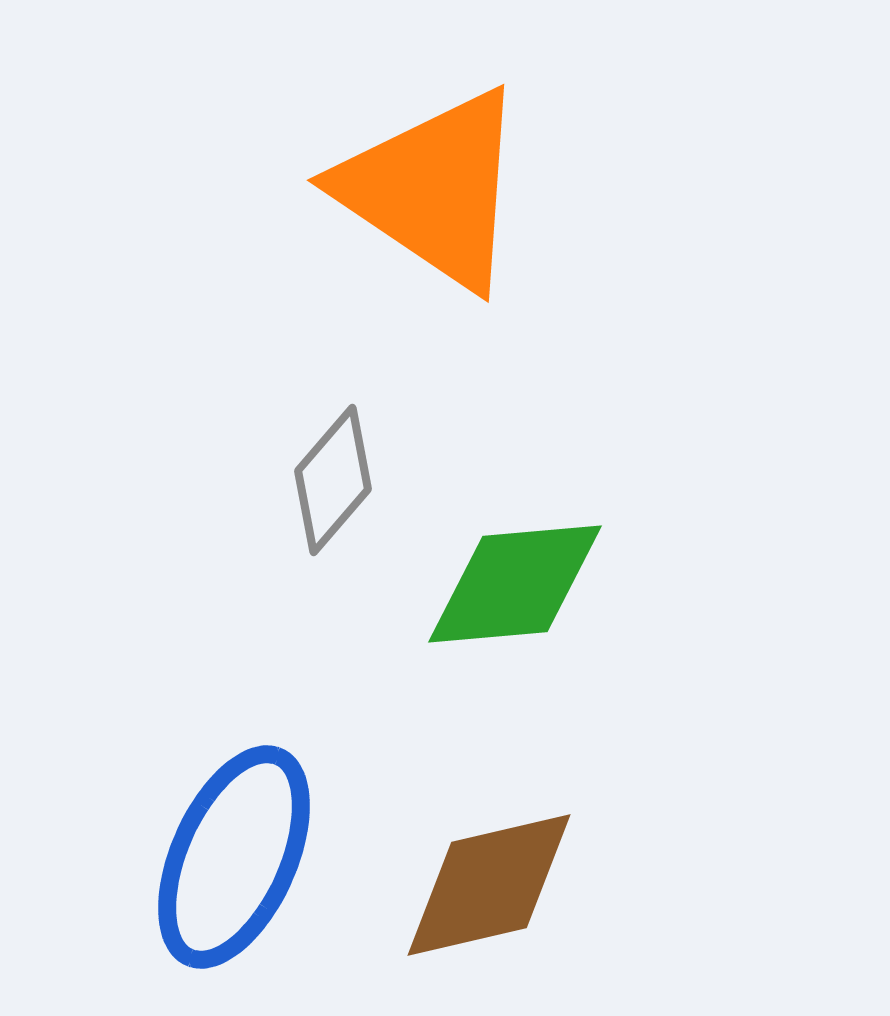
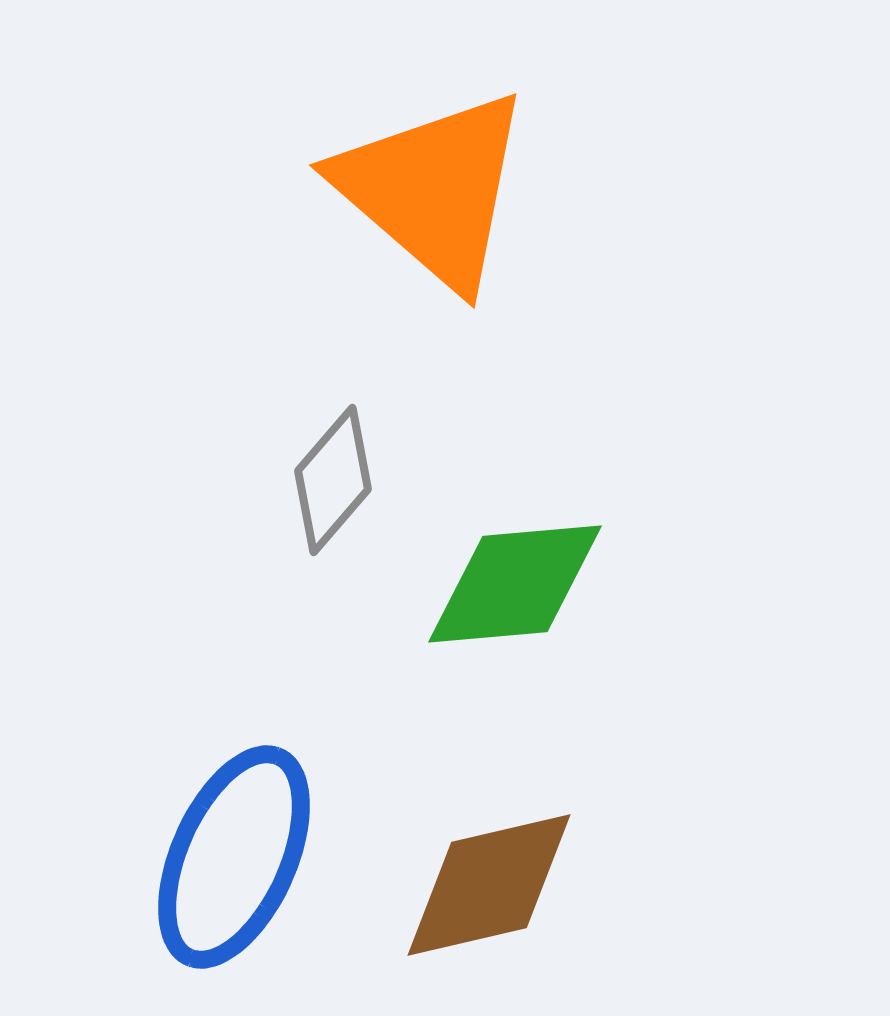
orange triangle: rotated 7 degrees clockwise
